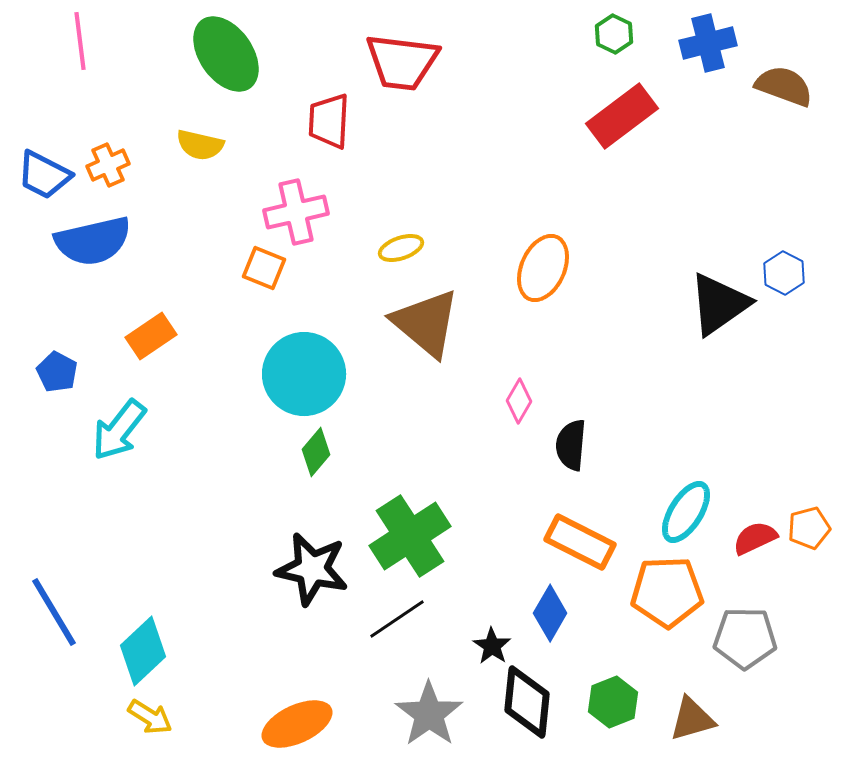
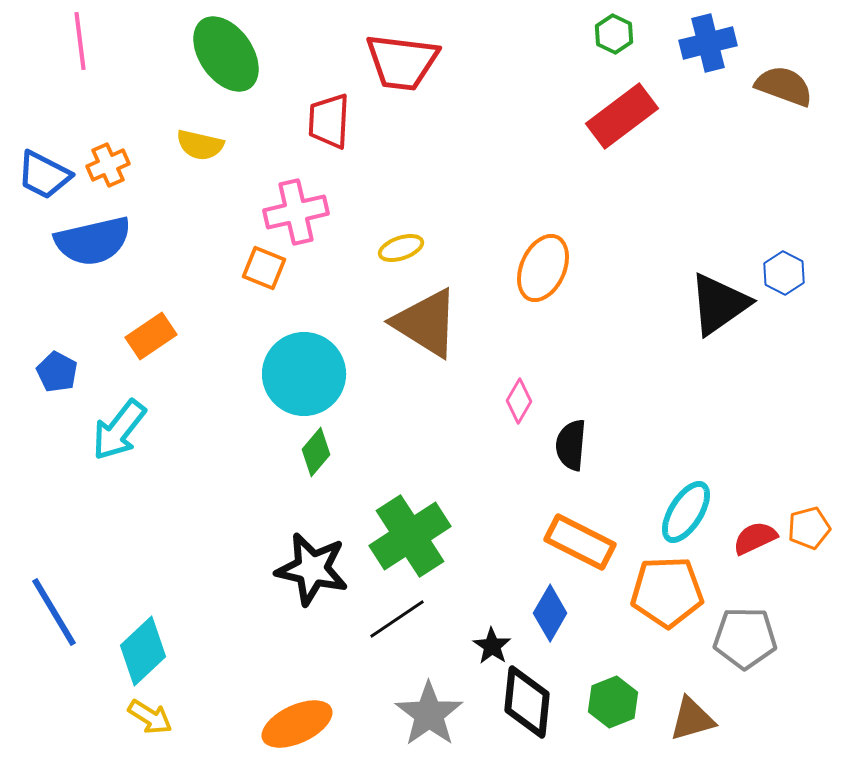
brown triangle at (426, 323): rotated 8 degrees counterclockwise
